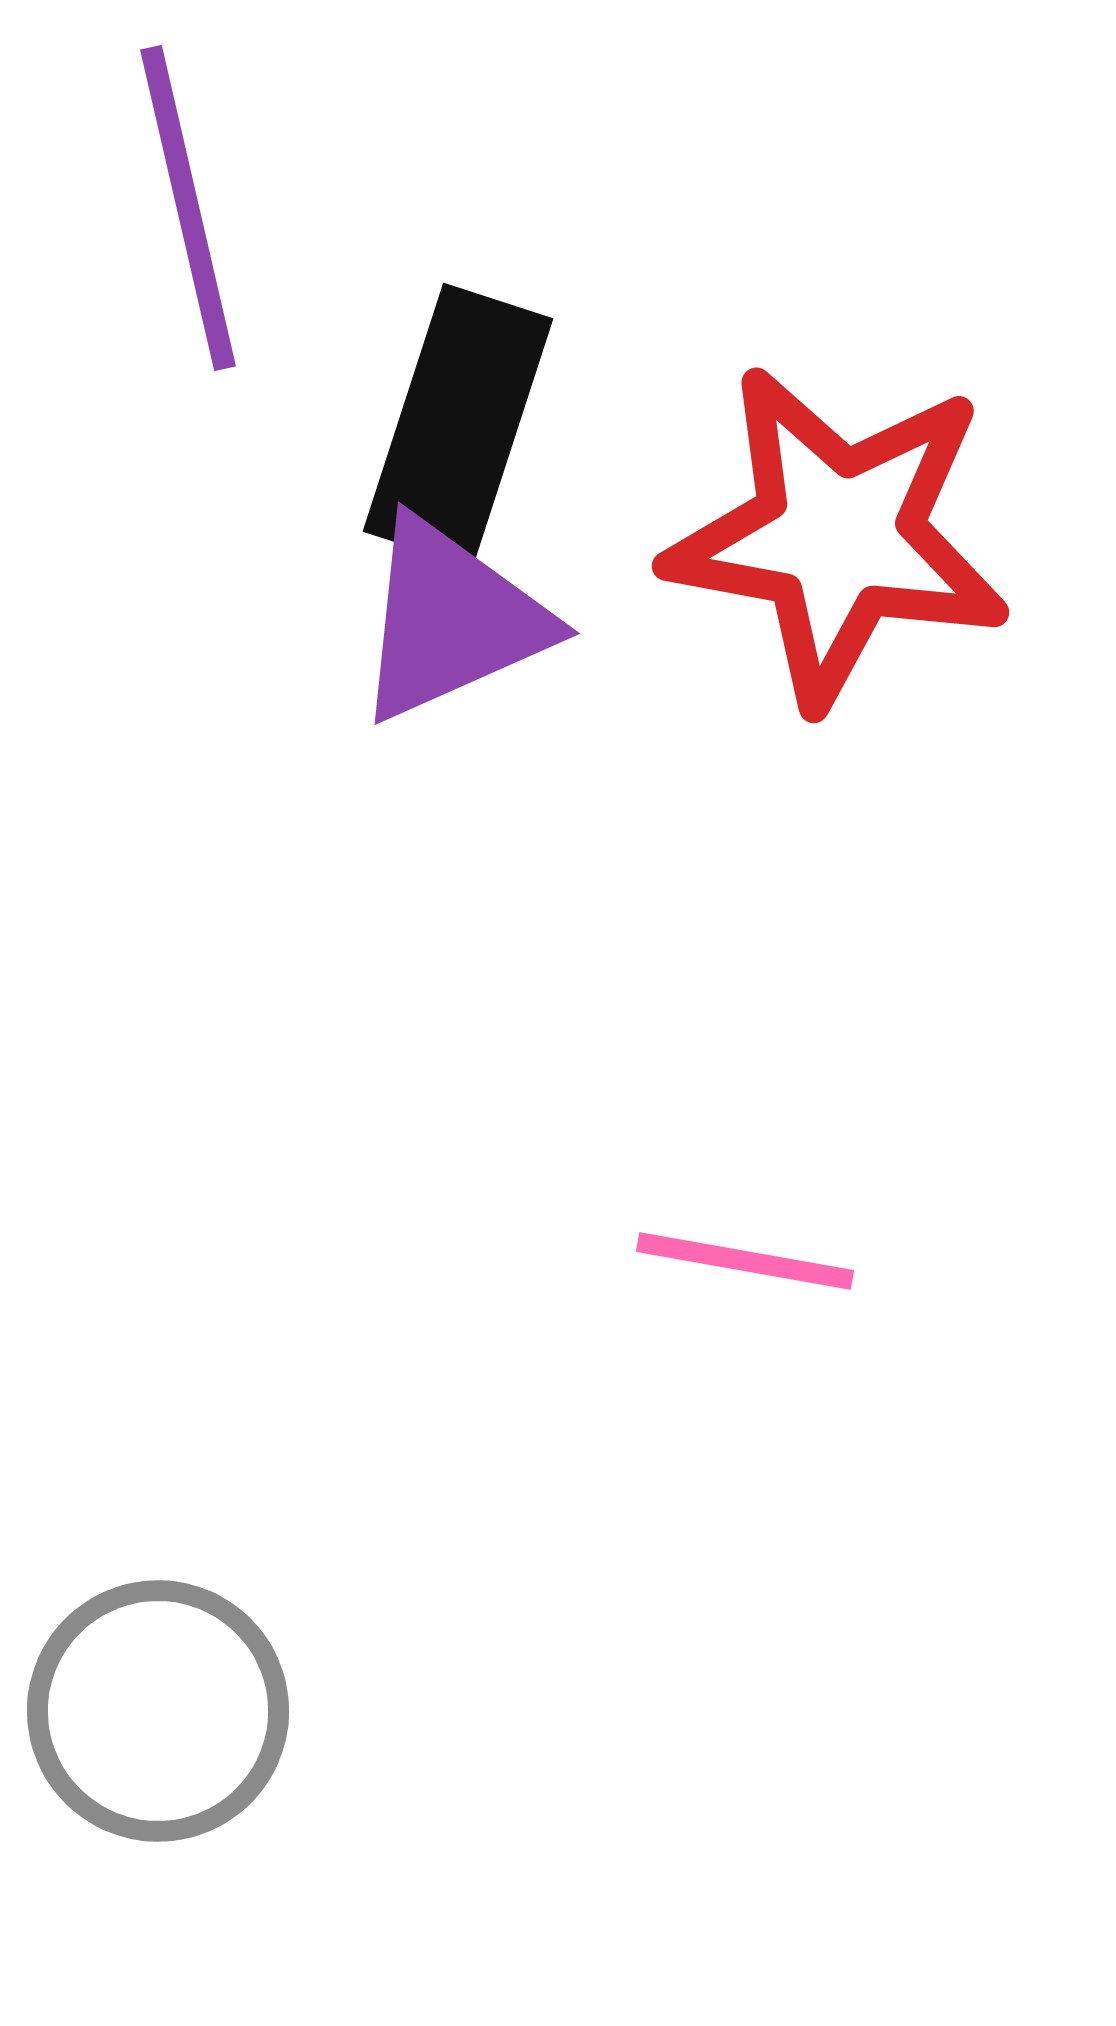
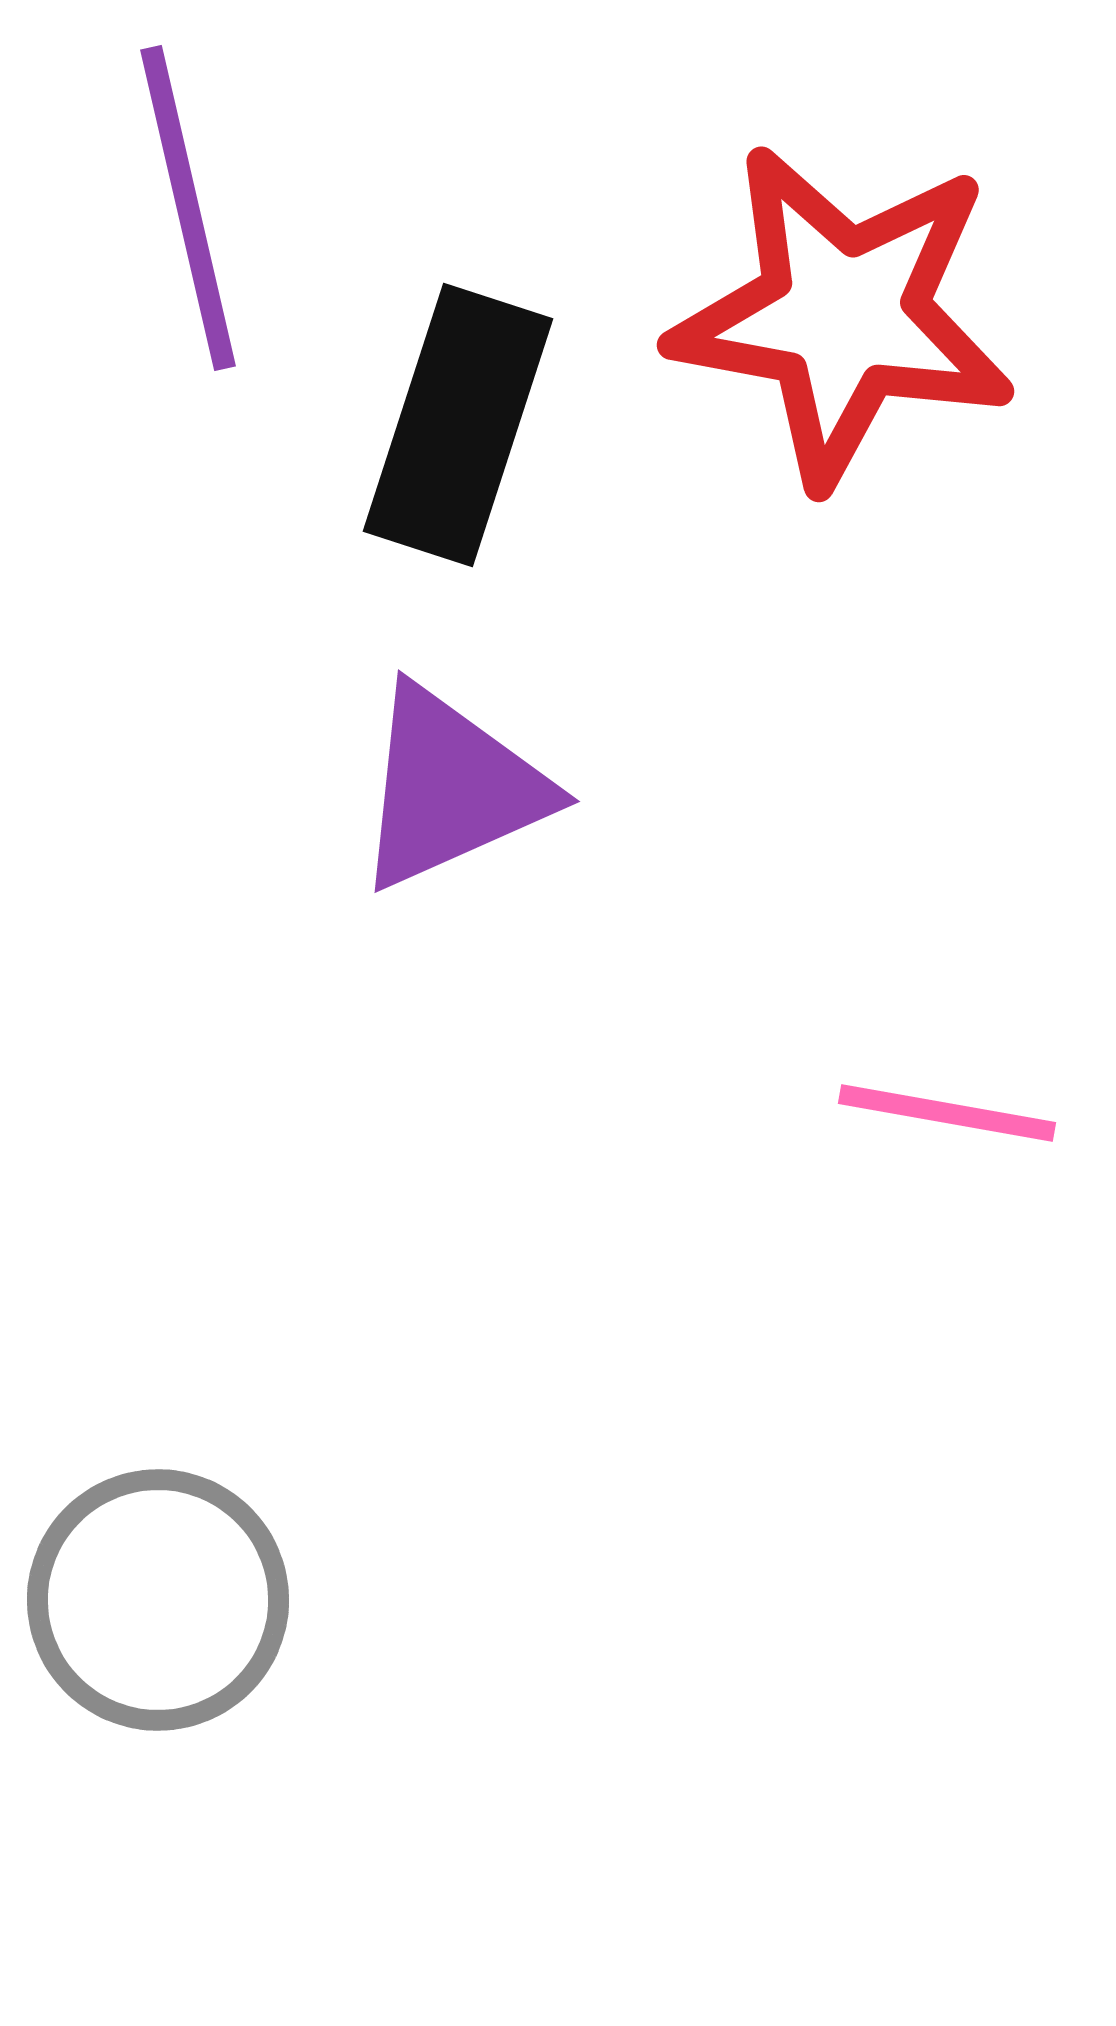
red star: moved 5 px right, 221 px up
purple triangle: moved 168 px down
pink line: moved 202 px right, 148 px up
gray circle: moved 111 px up
